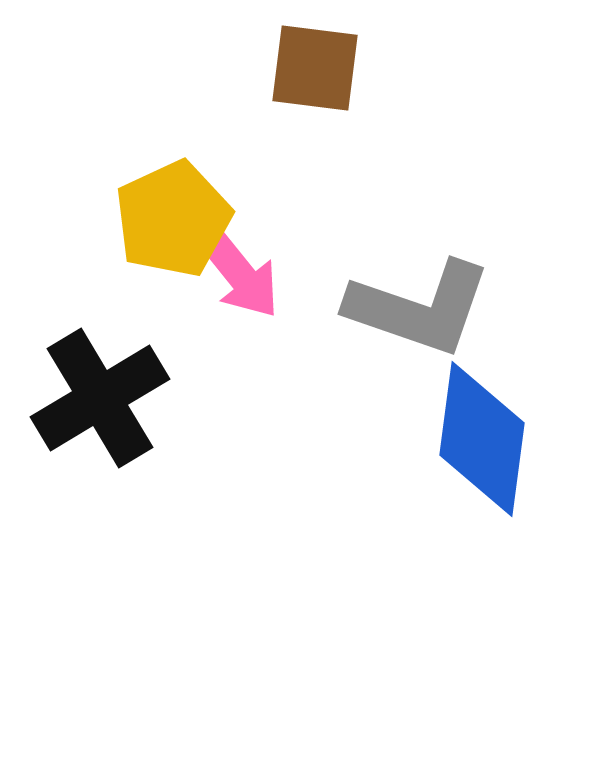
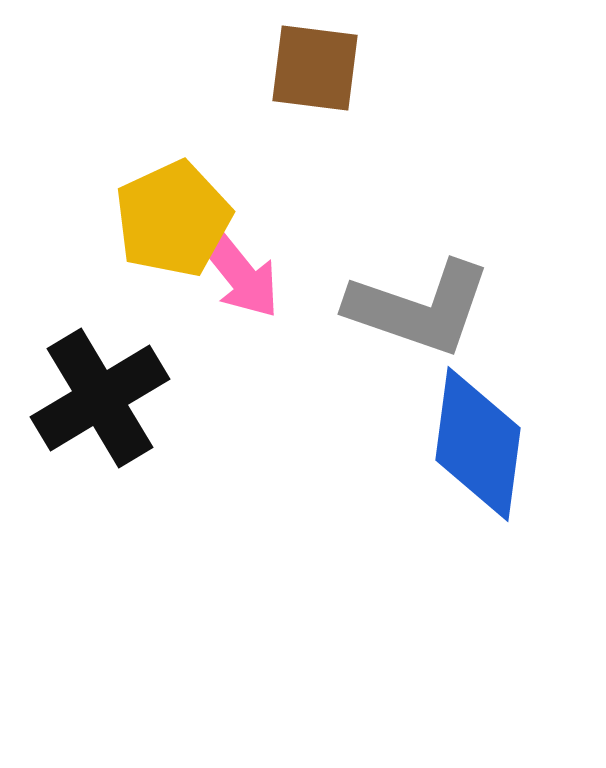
blue diamond: moved 4 px left, 5 px down
